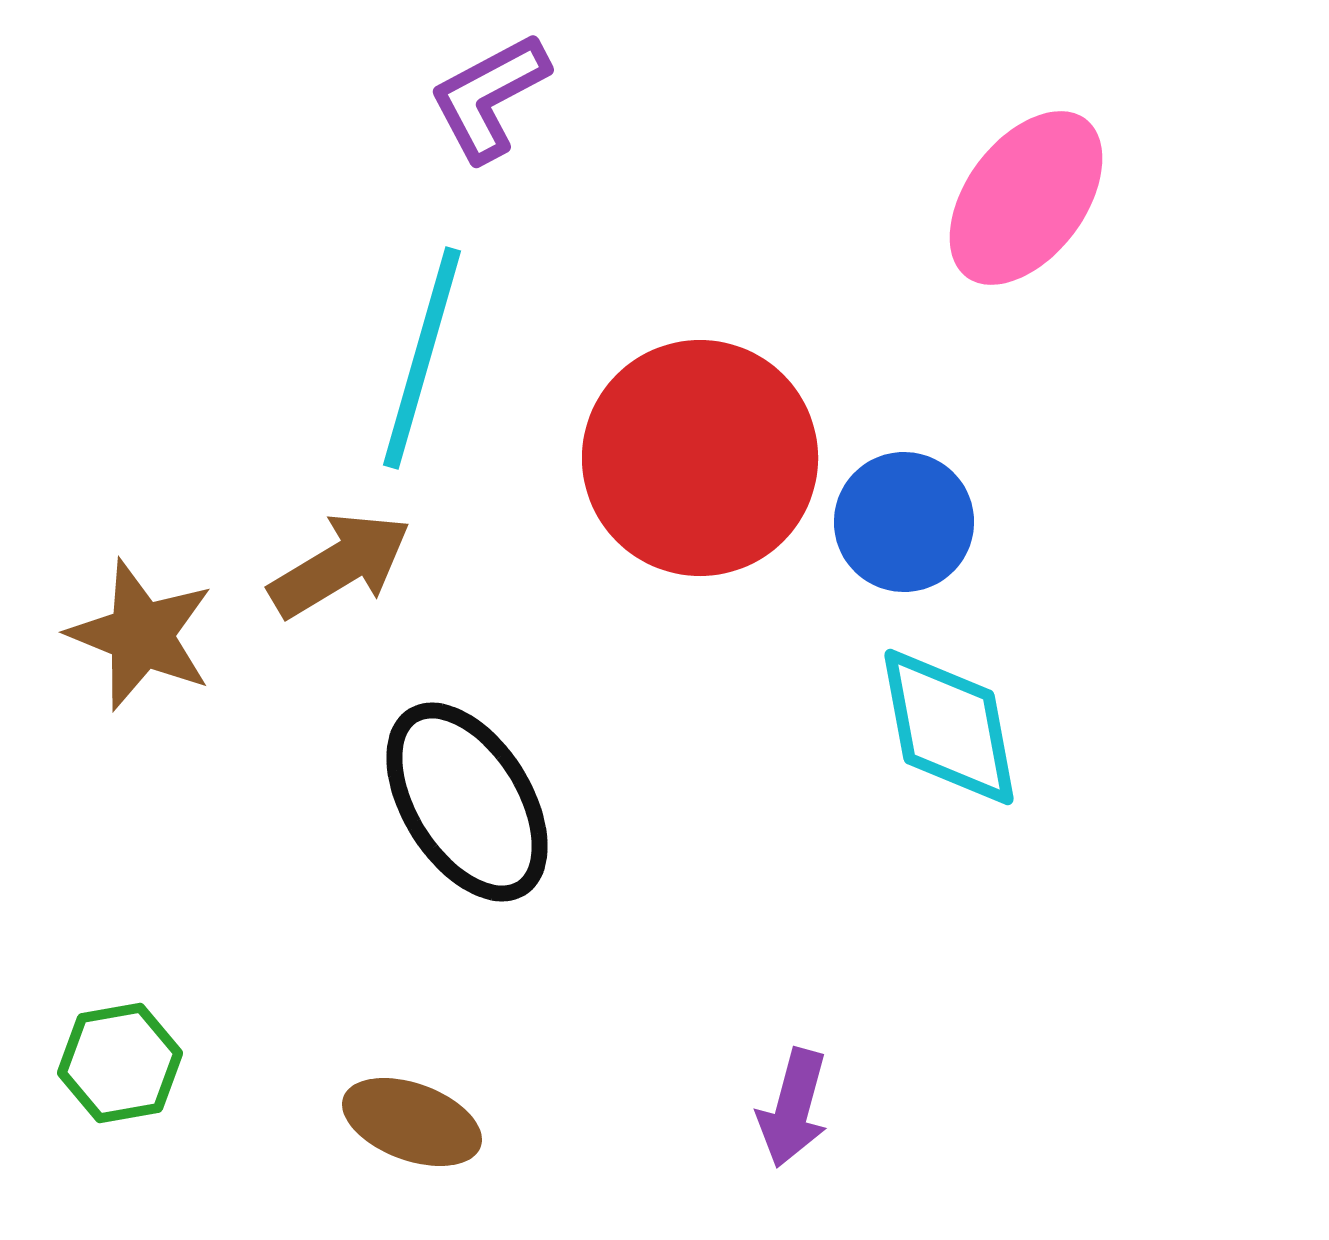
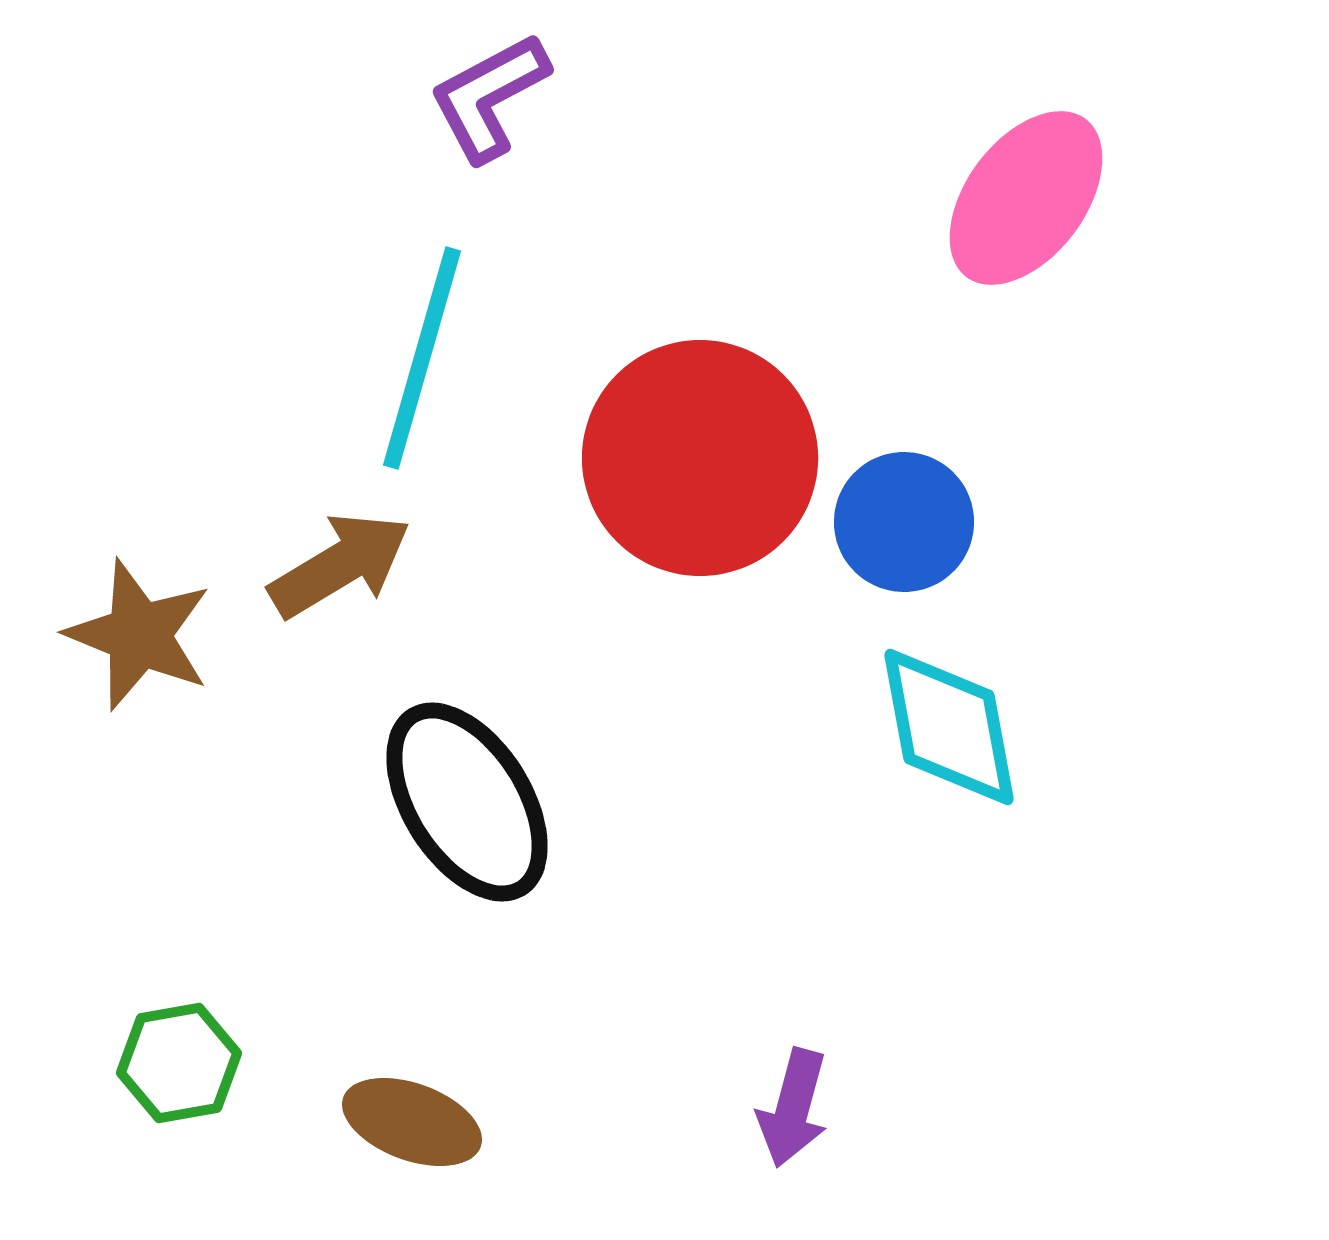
brown star: moved 2 px left
green hexagon: moved 59 px right
